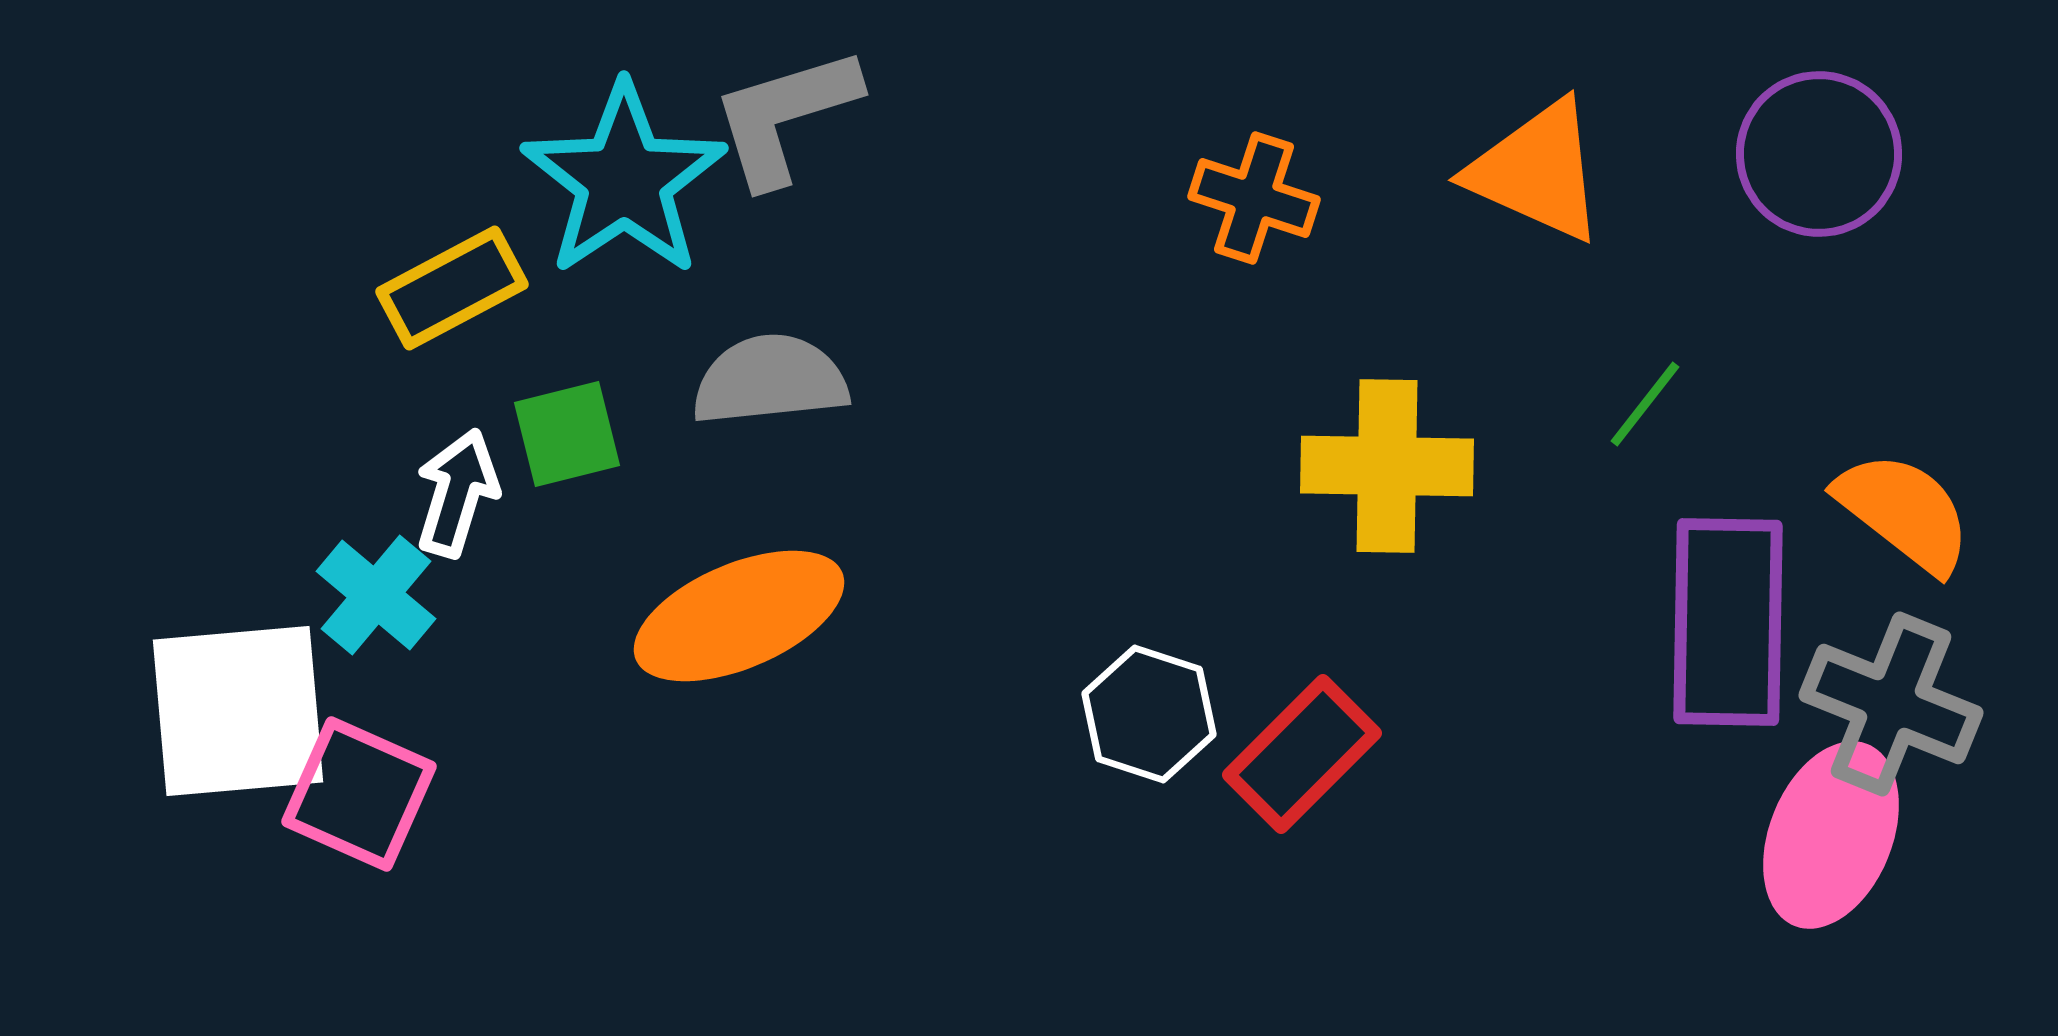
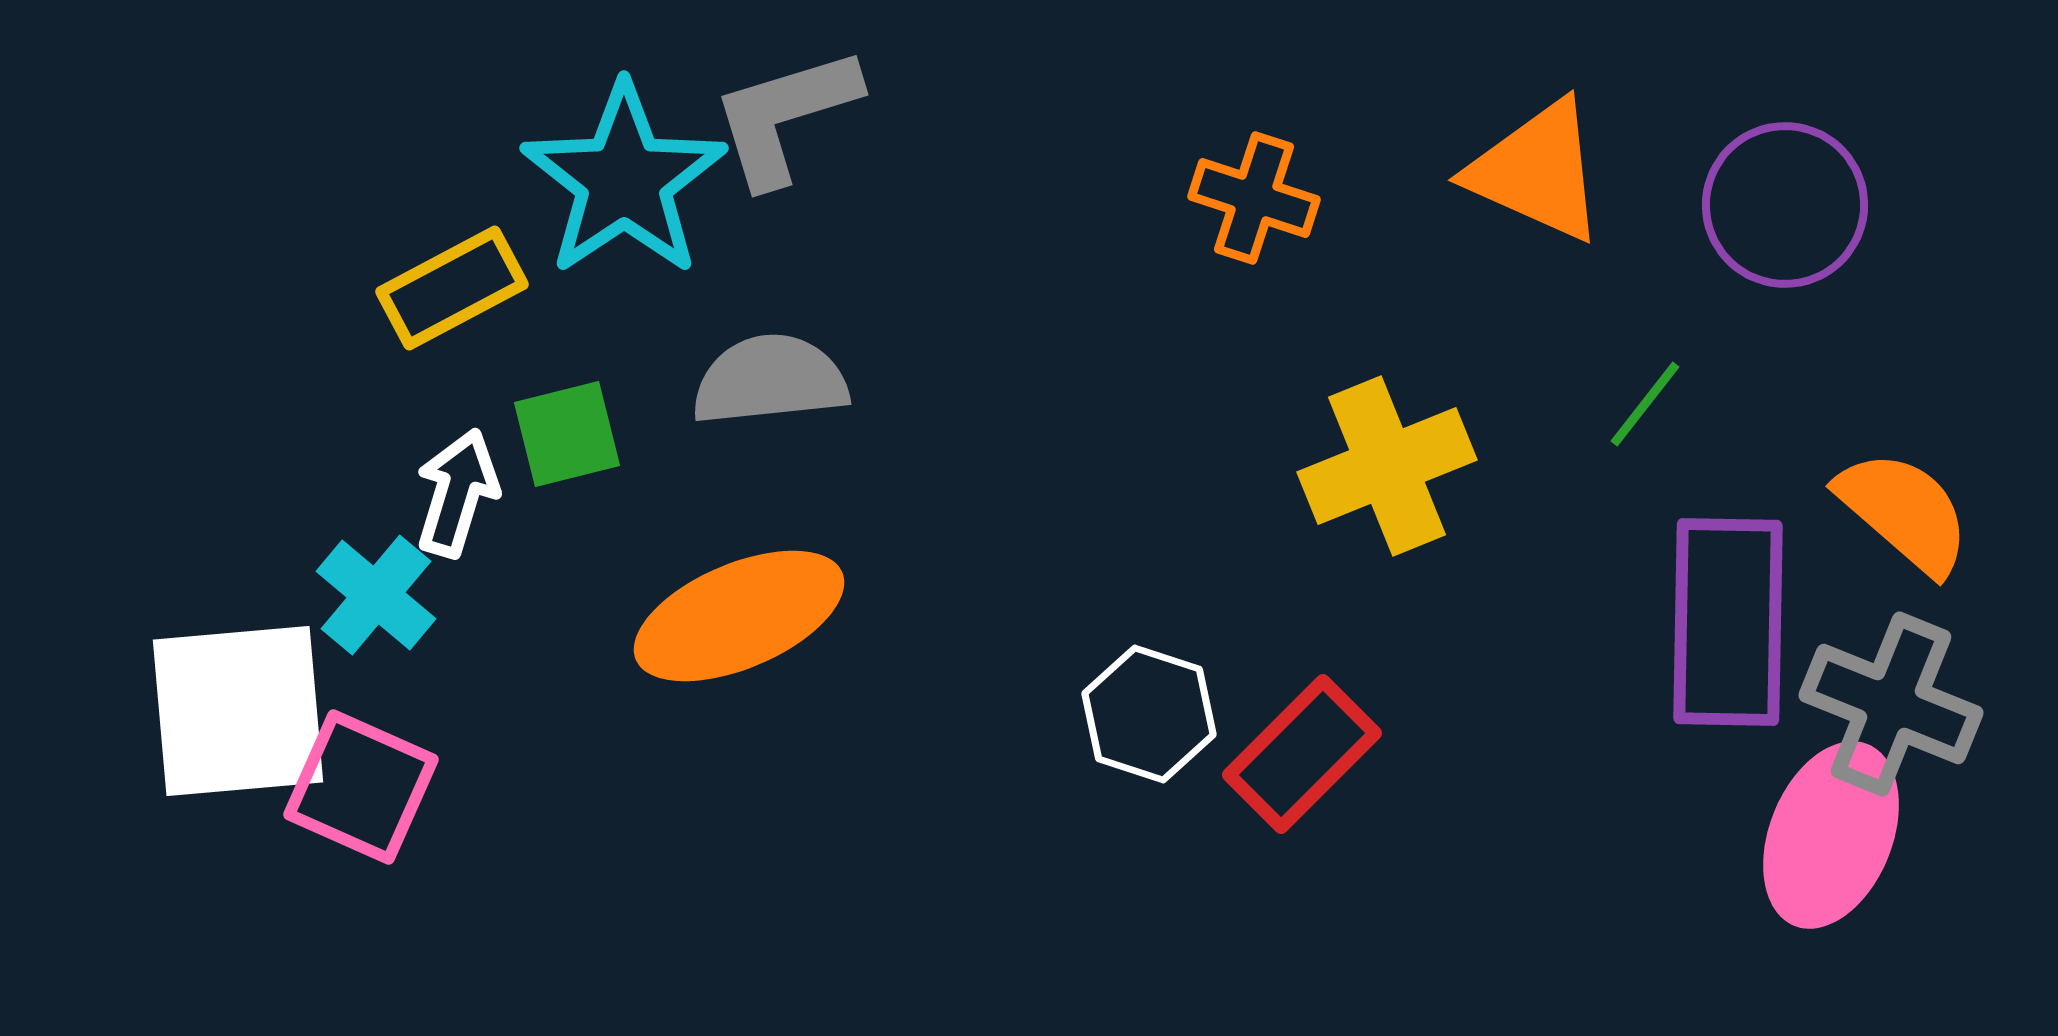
purple circle: moved 34 px left, 51 px down
yellow cross: rotated 23 degrees counterclockwise
orange semicircle: rotated 3 degrees clockwise
pink square: moved 2 px right, 7 px up
